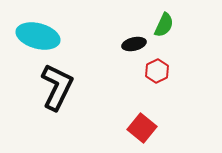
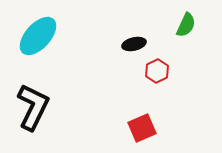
green semicircle: moved 22 px right
cyan ellipse: rotated 63 degrees counterclockwise
black L-shape: moved 24 px left, 20 px down
red square: rotated 28 degrees clockwise
